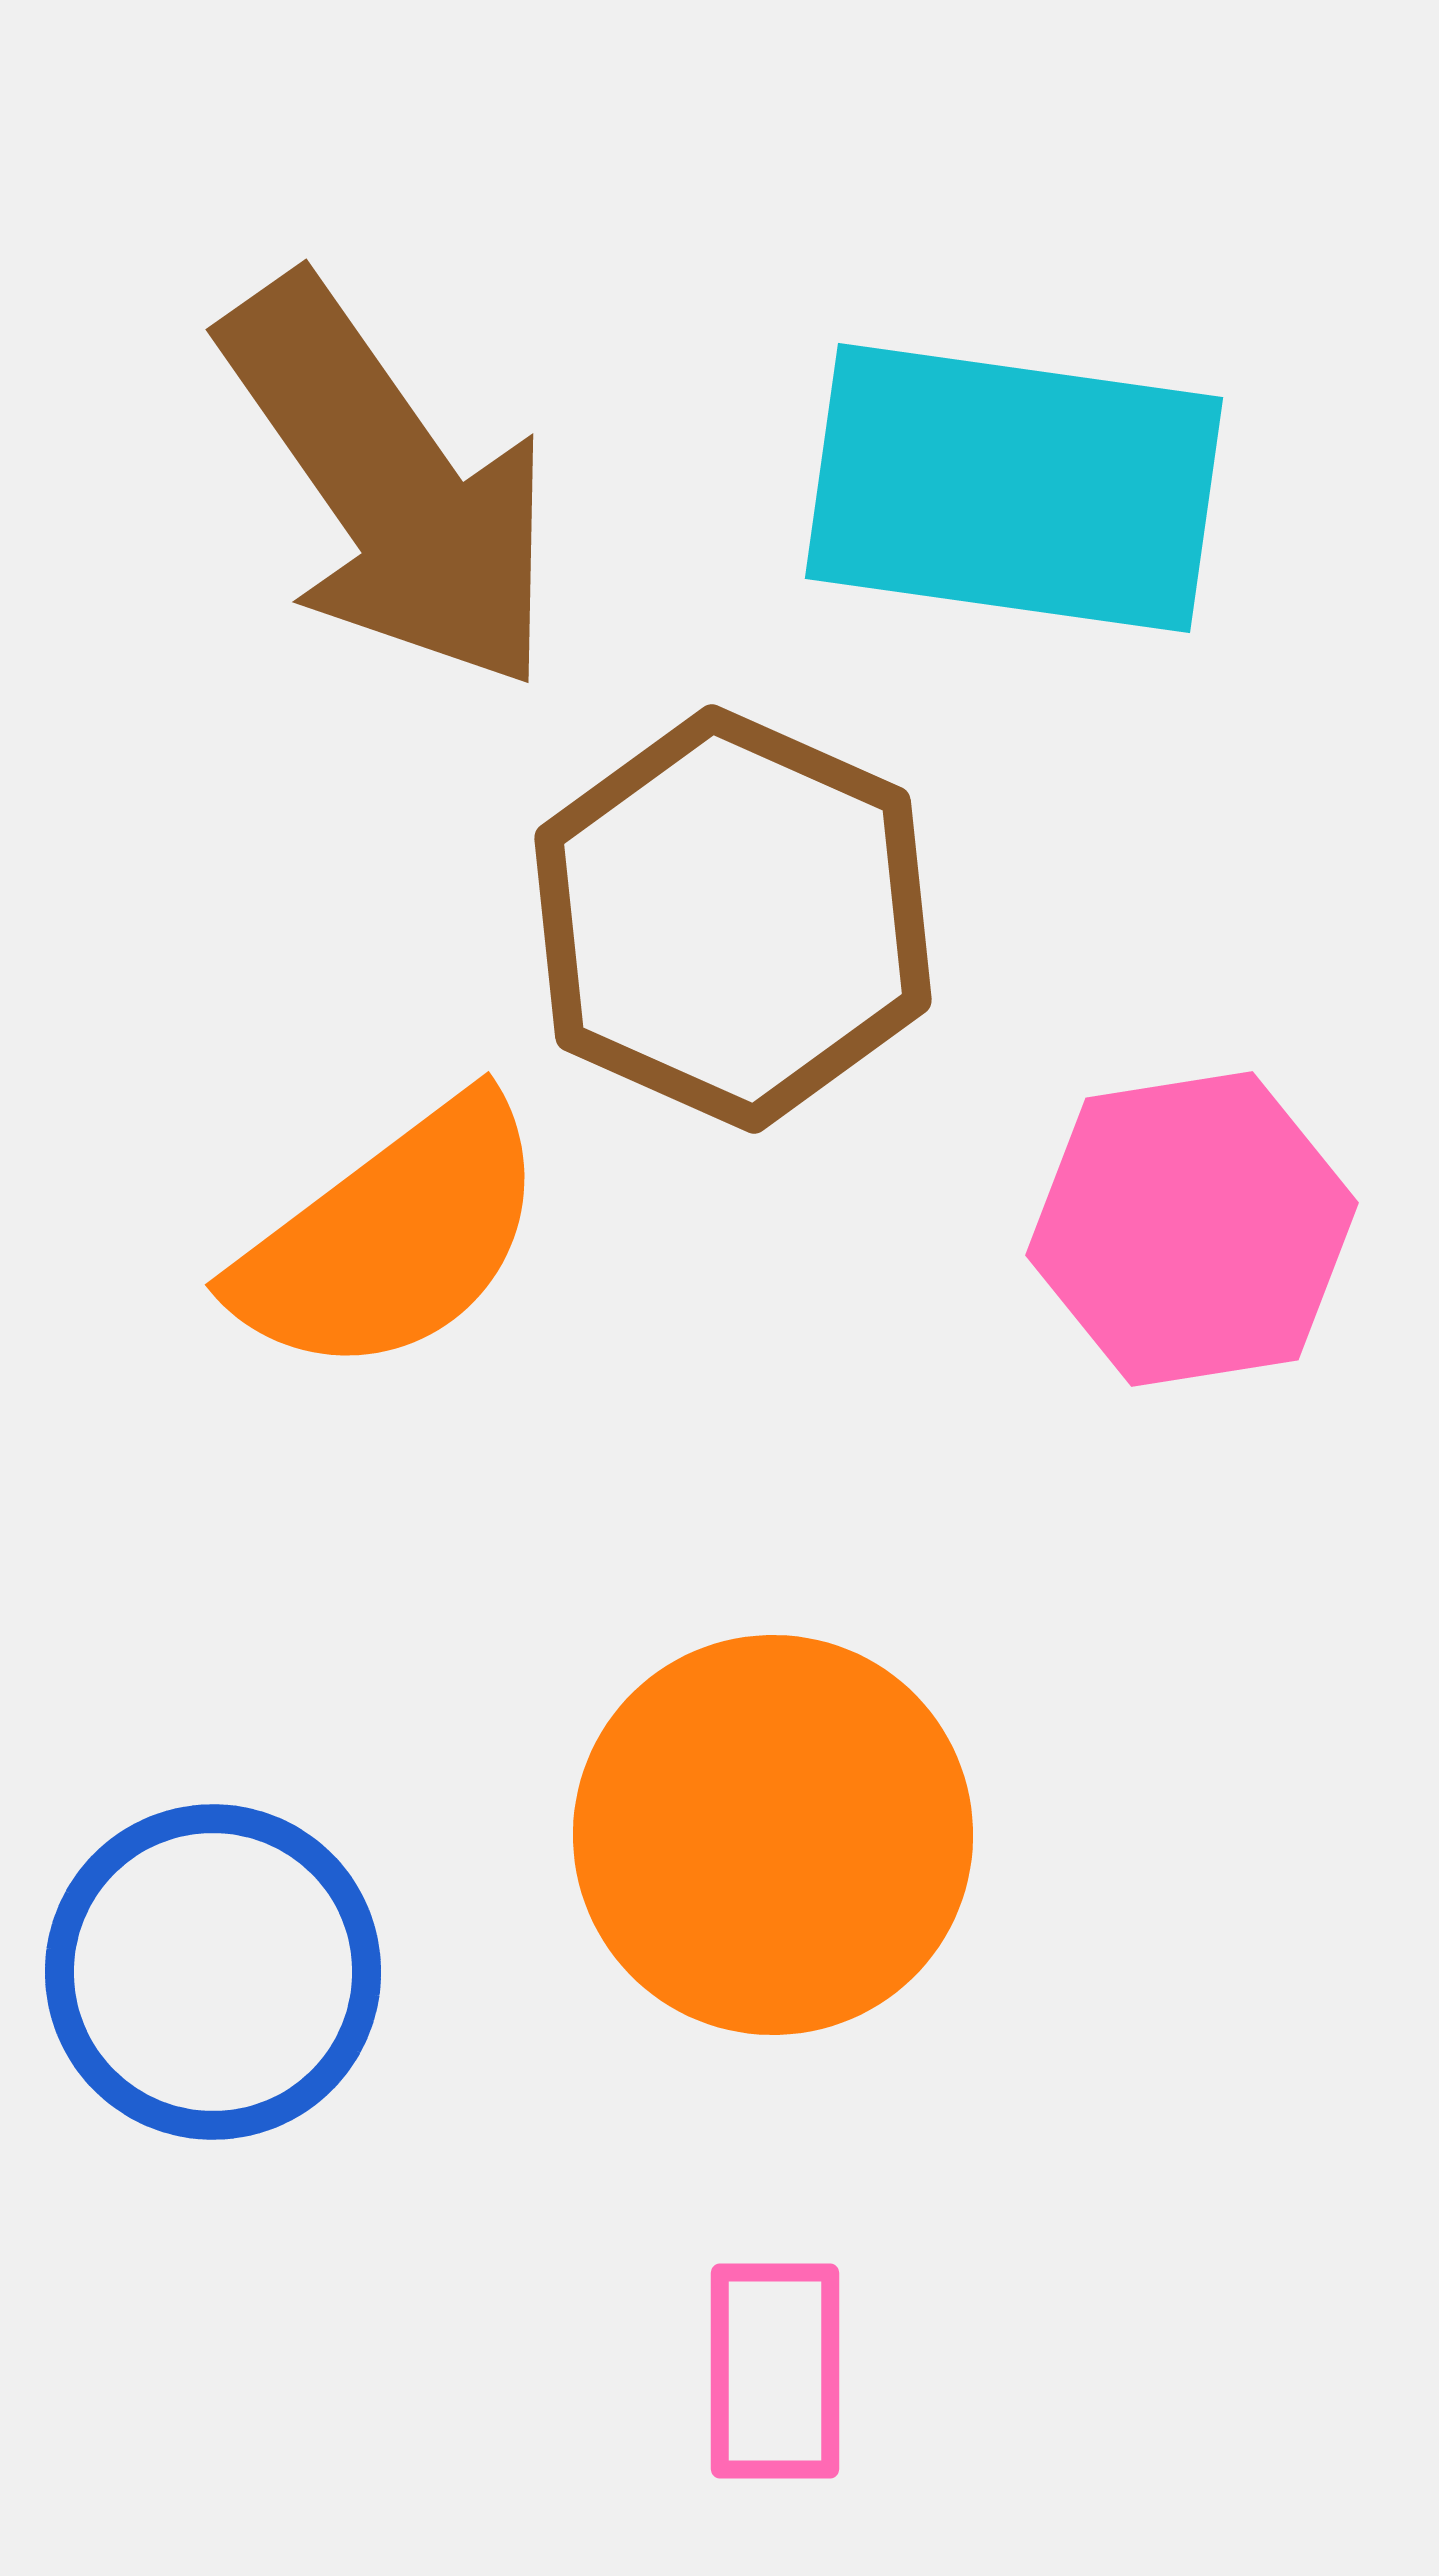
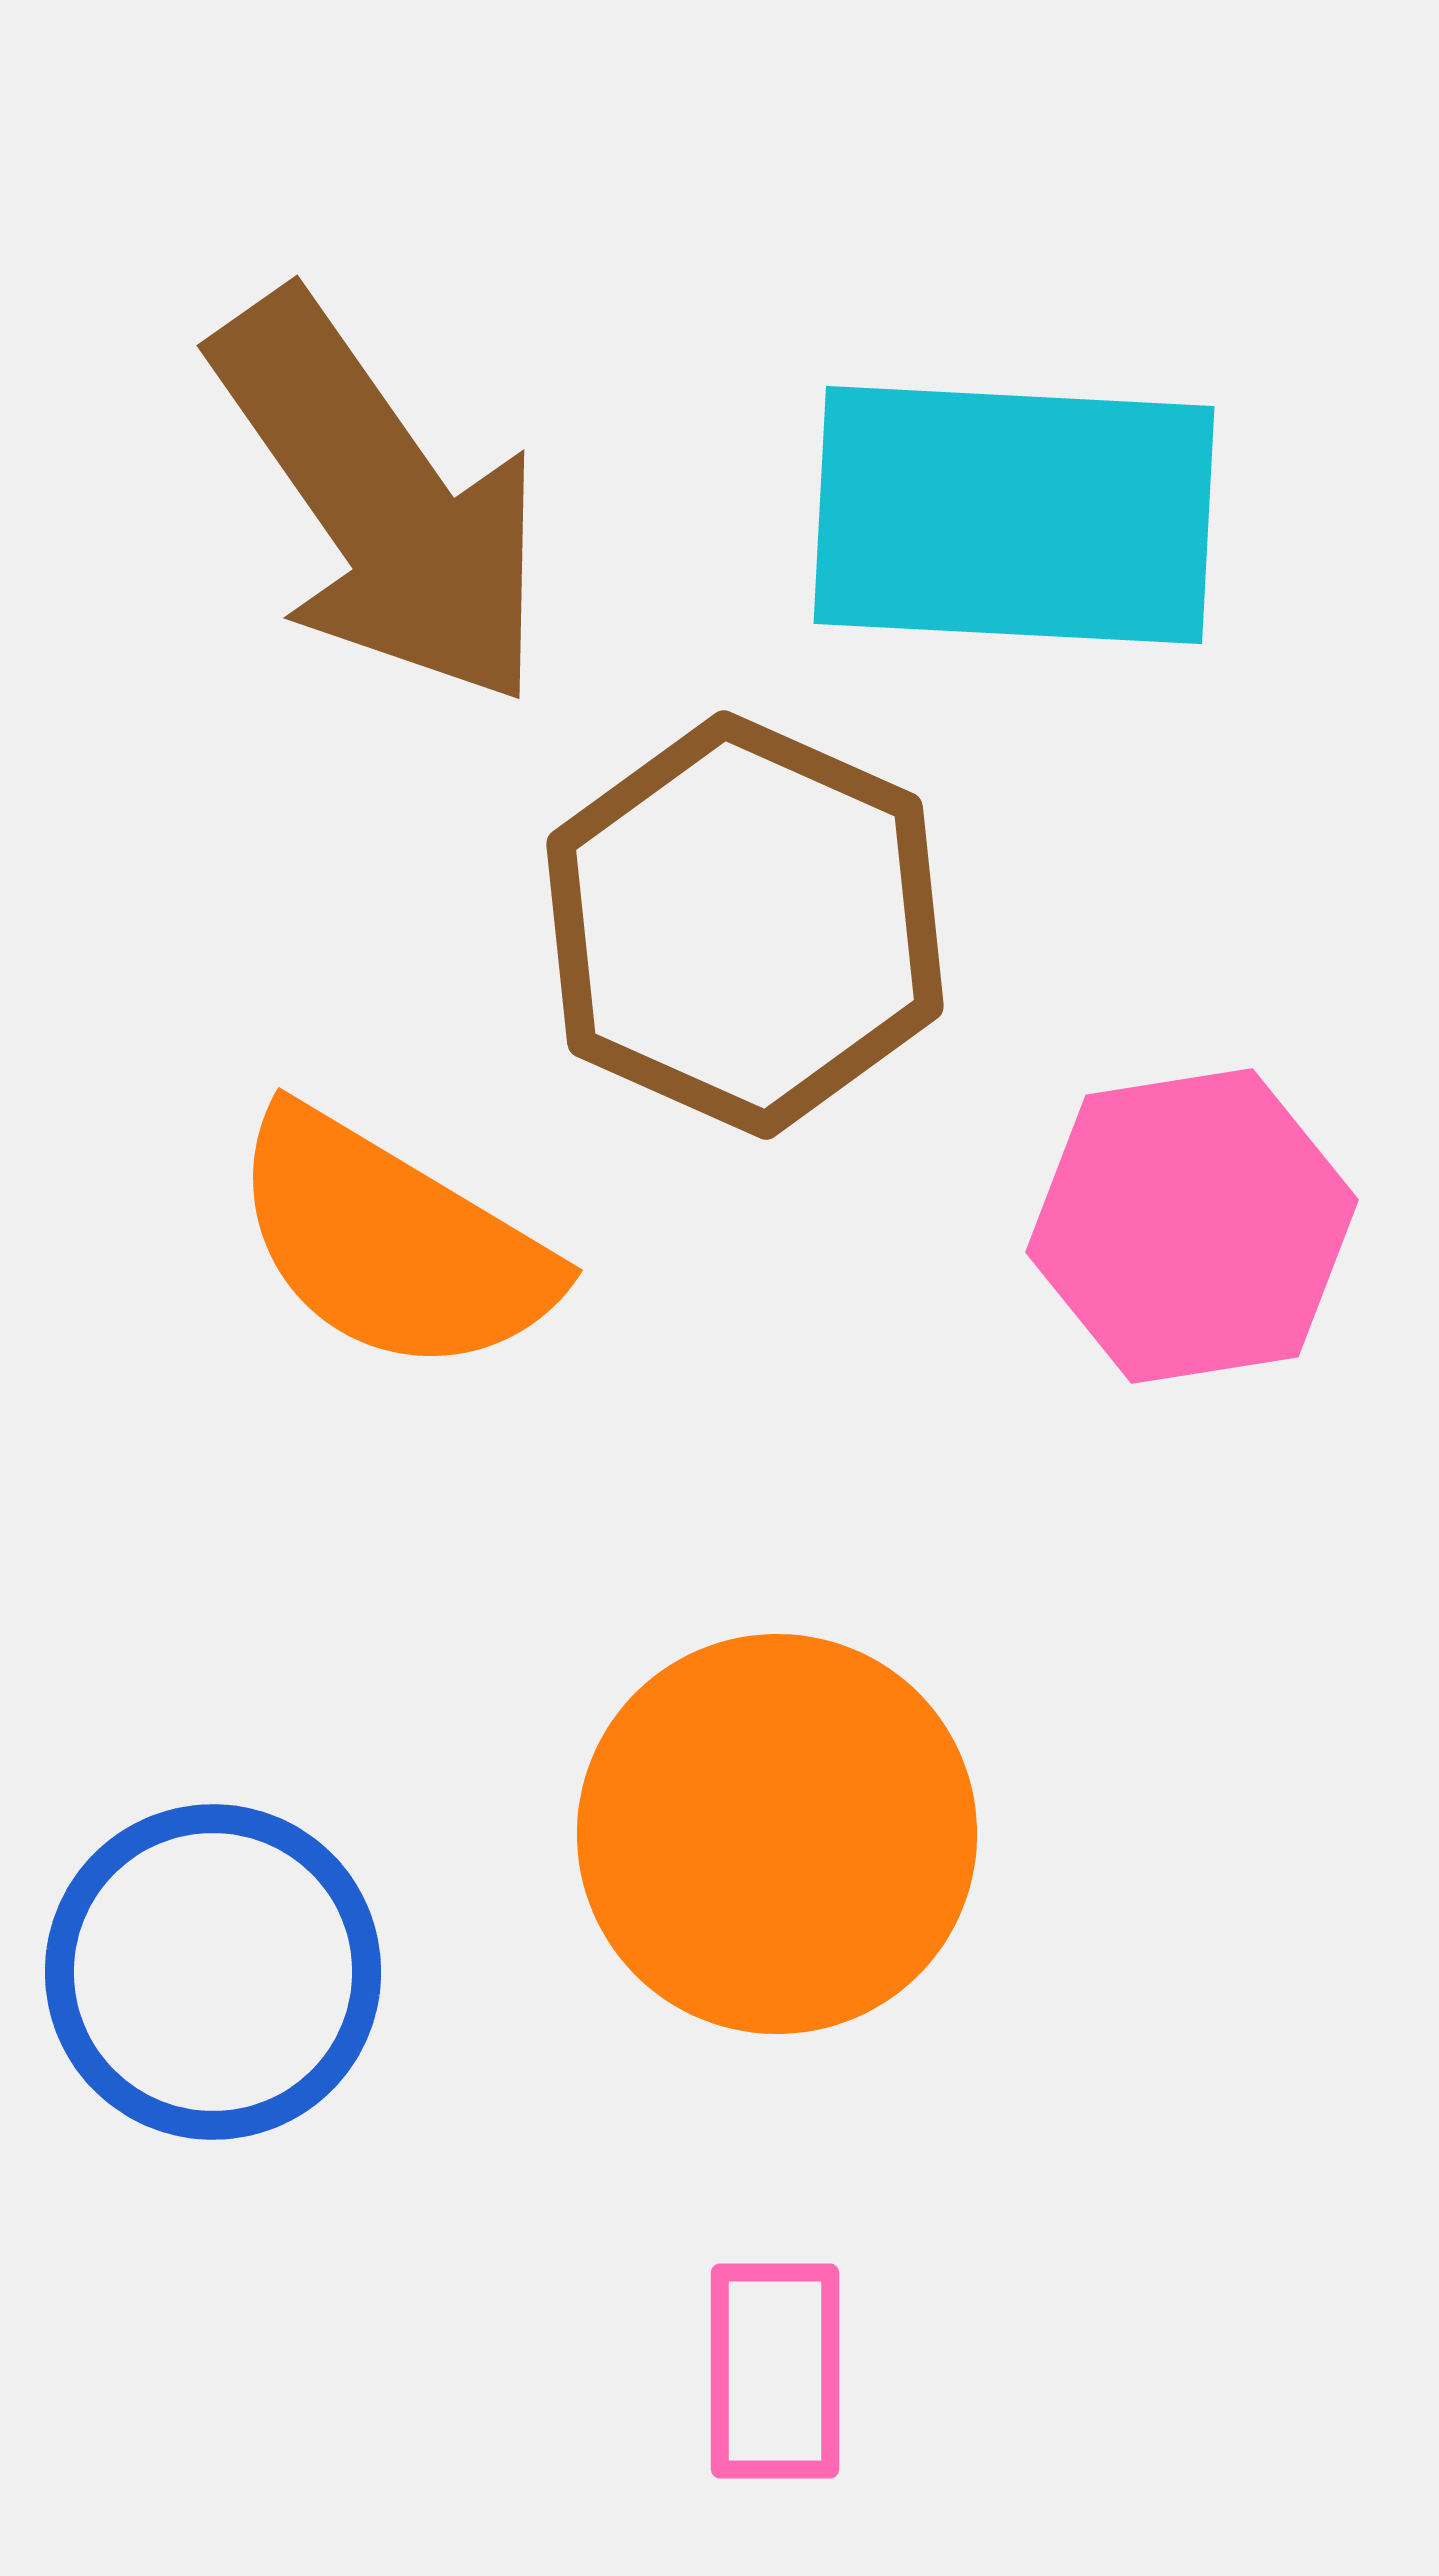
brown arrow: moved 9 px left, 16 px down
cyan rectangle: moved 27 px down; rotated 5 degrees counterclockwise
brown hexagon: moved 12 px right, 6 px down
pink hexagon: moved 3 px up
orange semicircle: moved 5 px down; rotated 68 degrees clockwise
orange circle: moved 4 px right, 1 px up
